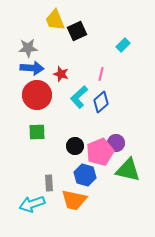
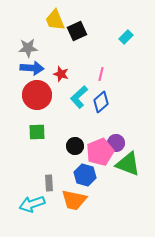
cyan rectangle: moved 3 px right, 8 px up
green triangle: moved 6 px up; rotated 8 degrees clockwise
